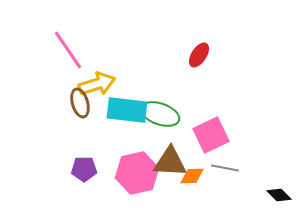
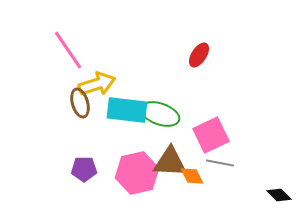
gray line: moved 5 px left, 5 px up
orange diamond: rotated 65 degrees clockwise
